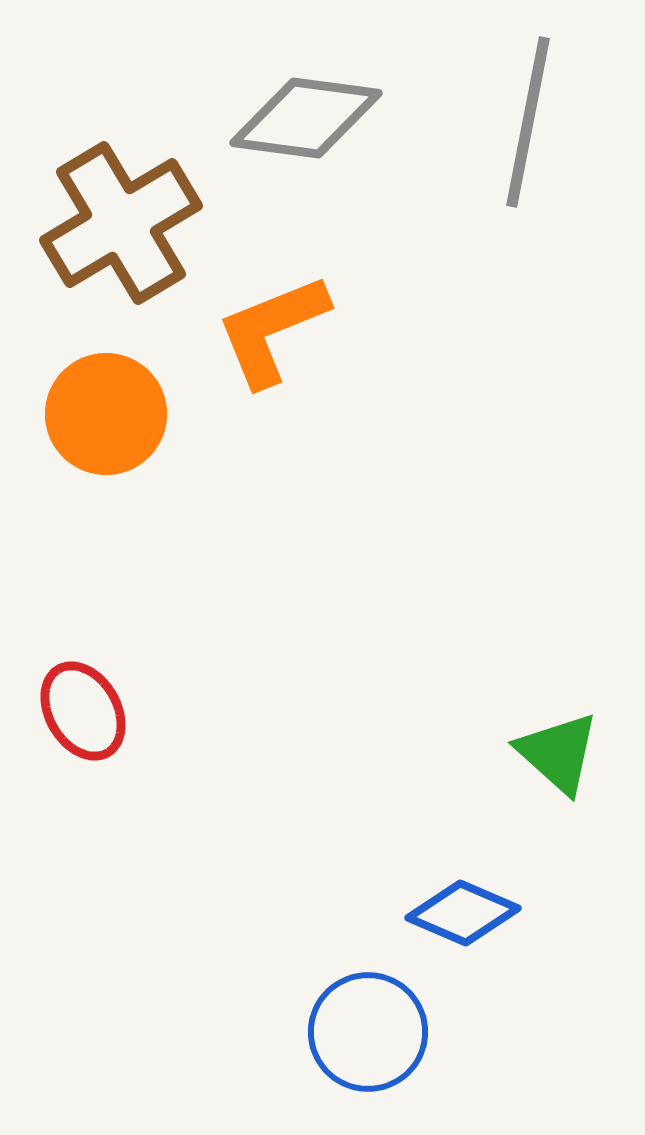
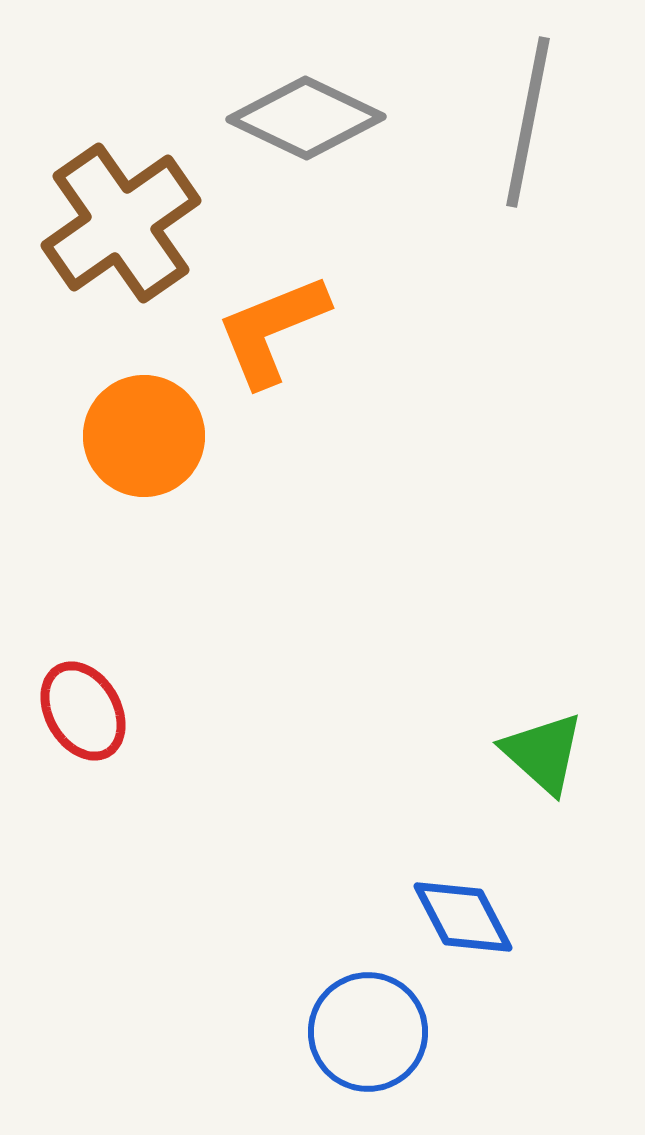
gray diamond: rotated 18 degrees clockwise
brown cross: rotated 4 degrees counterclockwise
orange circle: moved 38 px right, 22 px down
green triangle: moved 15 px left
blue diamond: moved 4 px down; rotated 39 degrees clockwise
